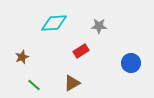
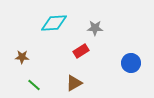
gray star: moved 4 px left, 2 px down
brown star: rotated 24 degrees clockwise
brown triangle: moved 2 px right
